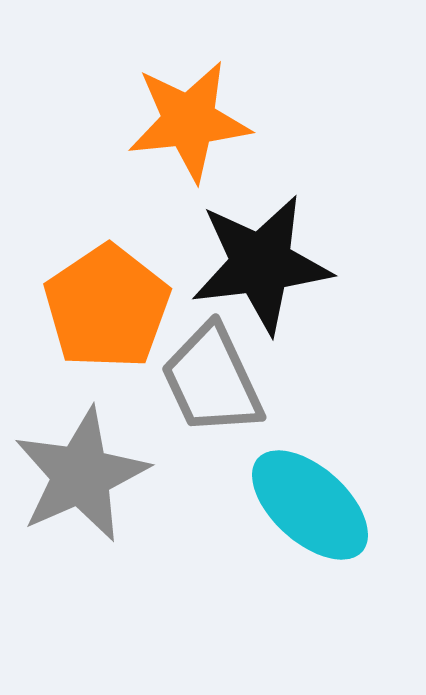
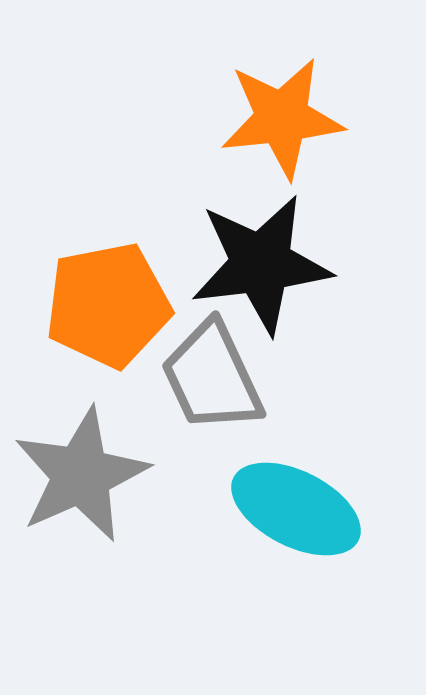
orange star: moved 93 px right, 3 px up
orange pentagon: moved 1 px right, 2 px up; rotated 23 degrees clockwise
gray trapezoid: moved 3 px up
cyan ellipse: moved 14 px left, 4 px down; rotated 15 degrees counterclockwise
